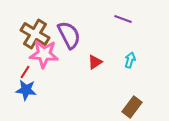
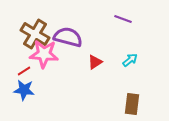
purple semicircle: moved 1 px left, 2 px down; rotated 48 degrees counterclockwise
cyan arrow: rotated 35 degrees clockwise
red line: moved 1 px left, 1 px up; rotated 24 degrees clockwise
blue star: moved 2 px left
brown rectangle: moved 3 px up; rotated 30 degrees counterclockwise
